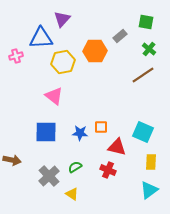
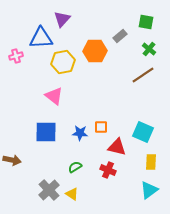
gray cross: moved 14 px down
